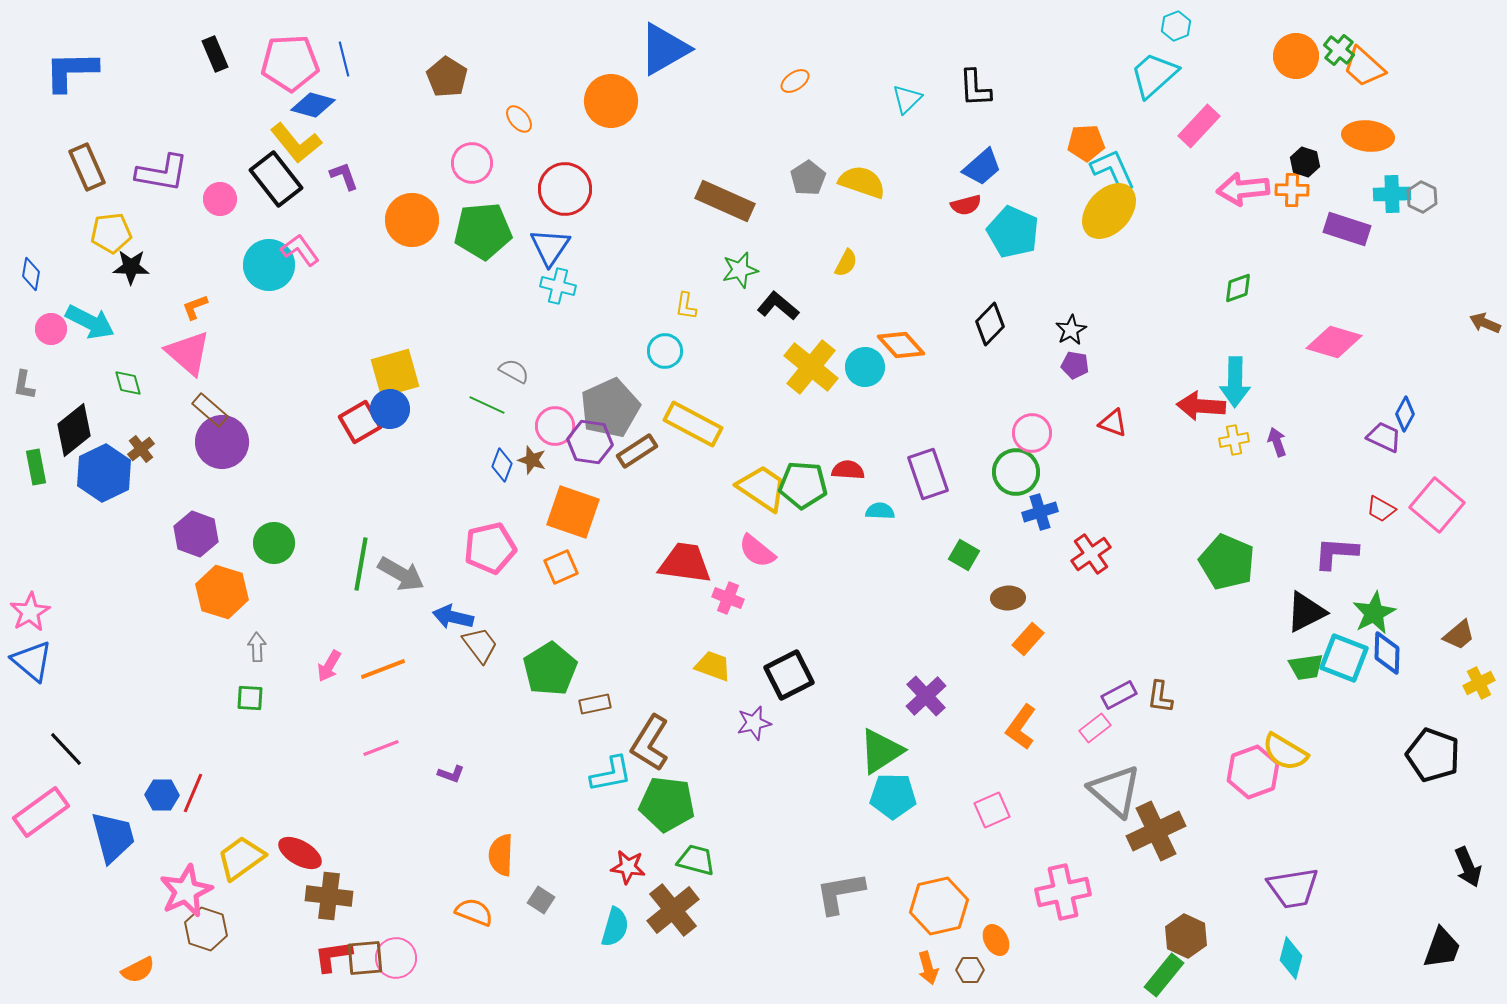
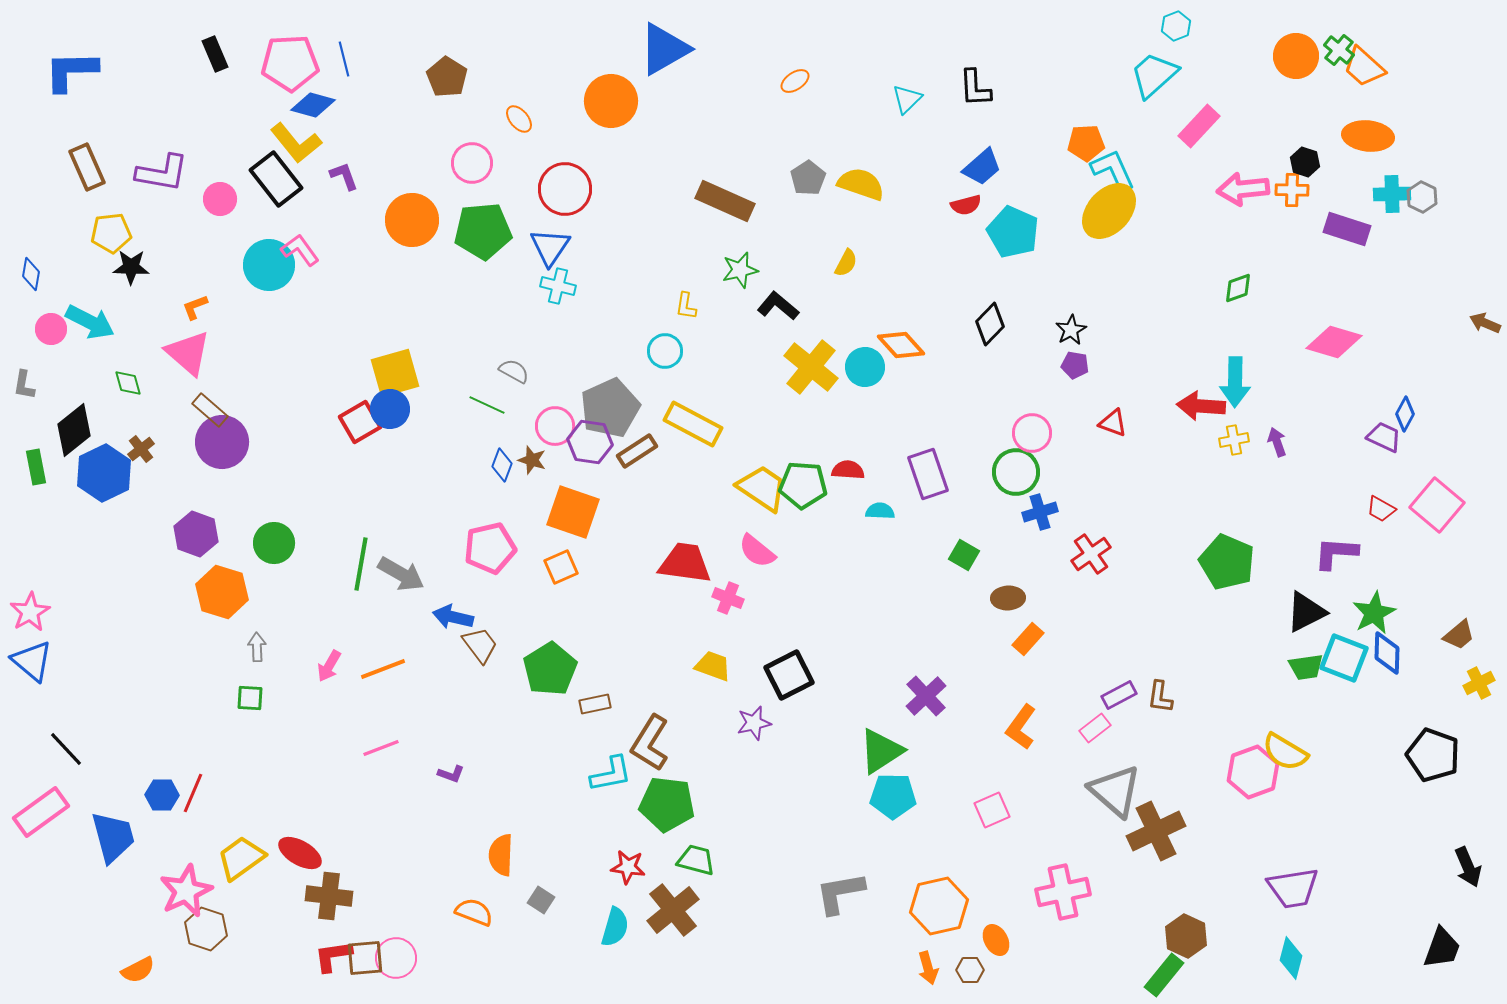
yellow semicircle at (862, 182): moved 1 px left, 2 px down
